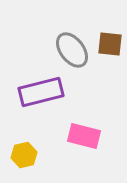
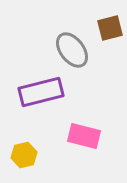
brown square: moved 16 px up; rotated 20 degrees counterclockwise
